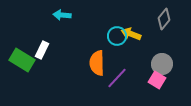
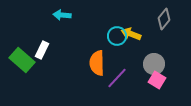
green rectangle: rotated 10 degrees clockwise
gray circle: moved 8 px left
